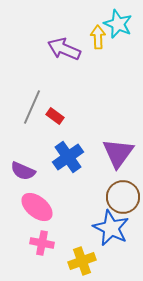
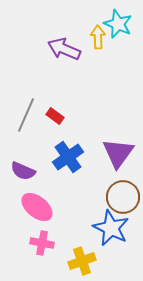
gray line: moved 6 px left, 8 px down
